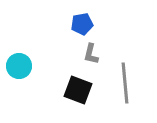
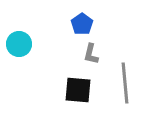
blue pentagon: rotated 25 degrees counterclockwise
cyan circle: moved 22 px up
black square: rotated 16 degrees counterclockwise
